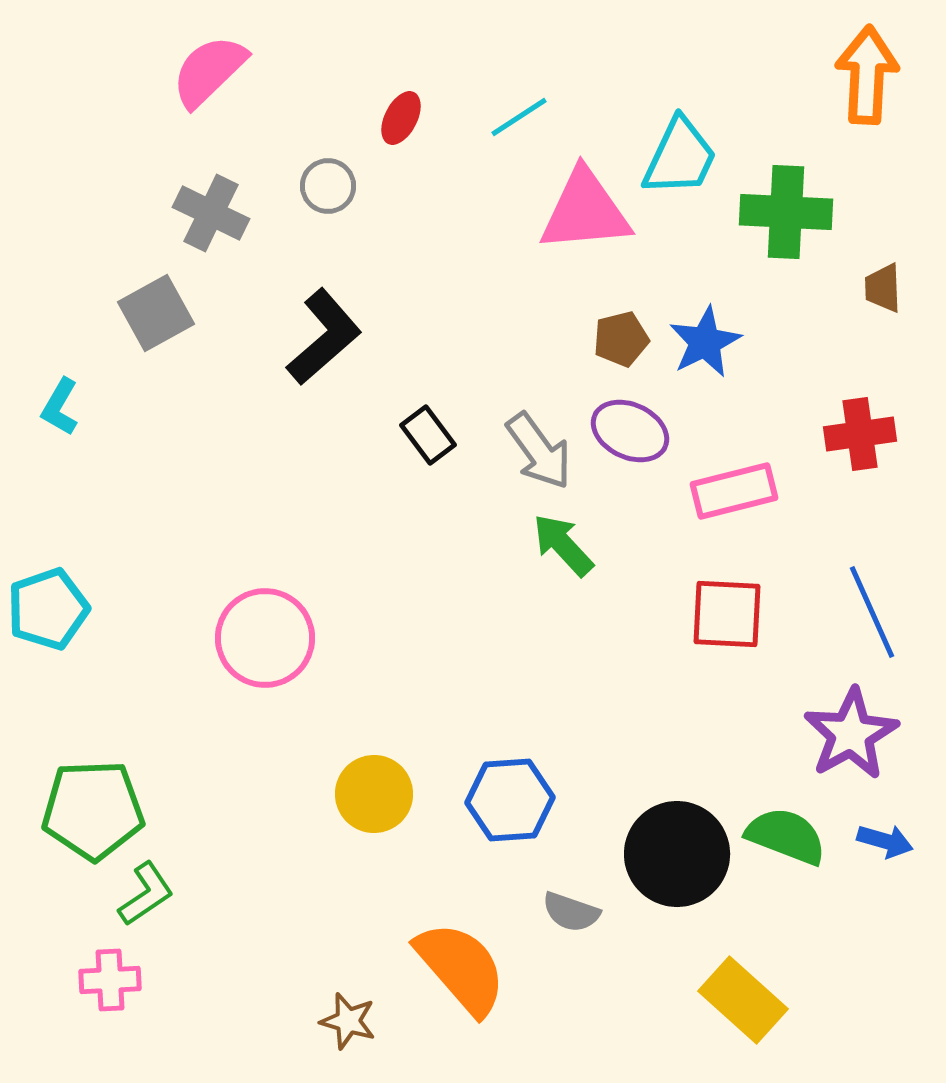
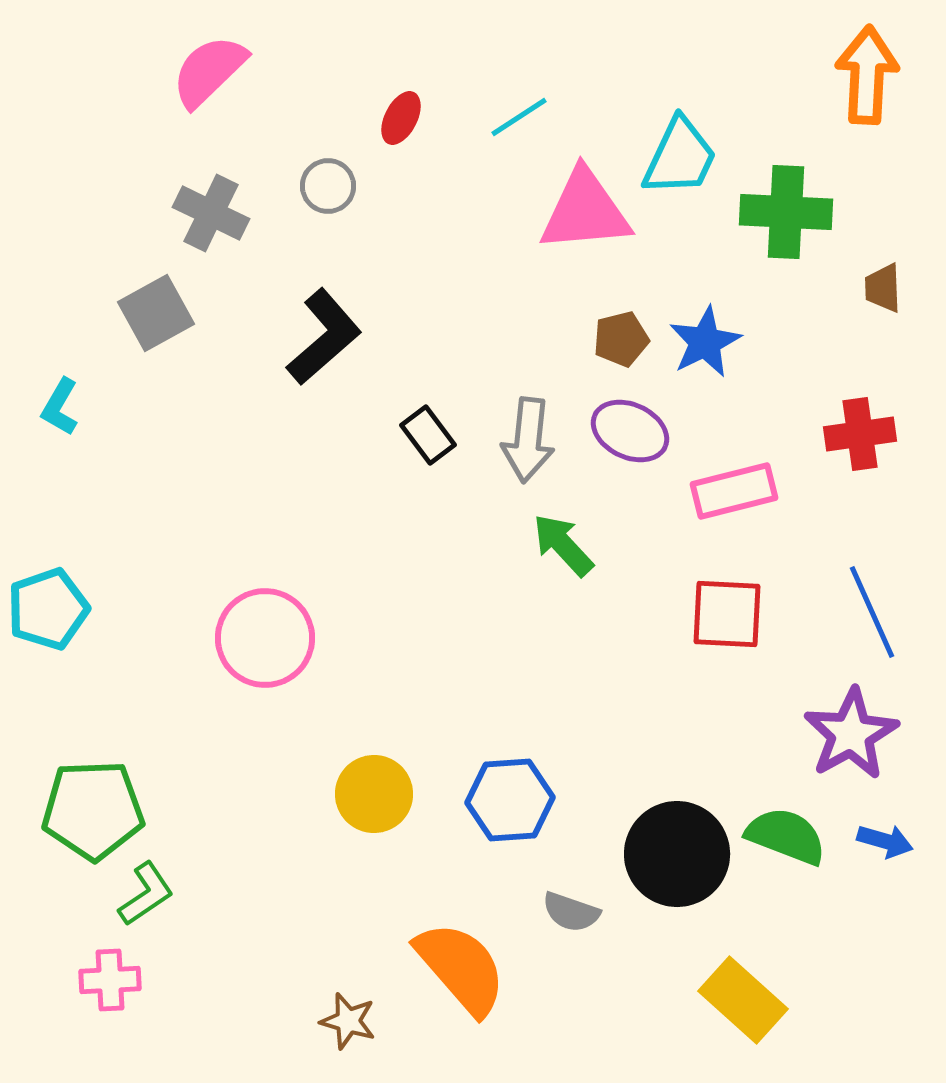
gray arrow: moved 11 px left, 11 px up; rotated 42 degrees clockwise
